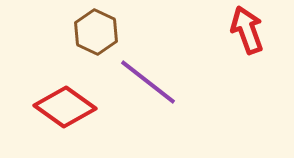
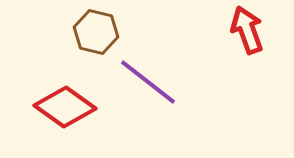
brown hexagon: rotated 12 degrees counterclockwise
